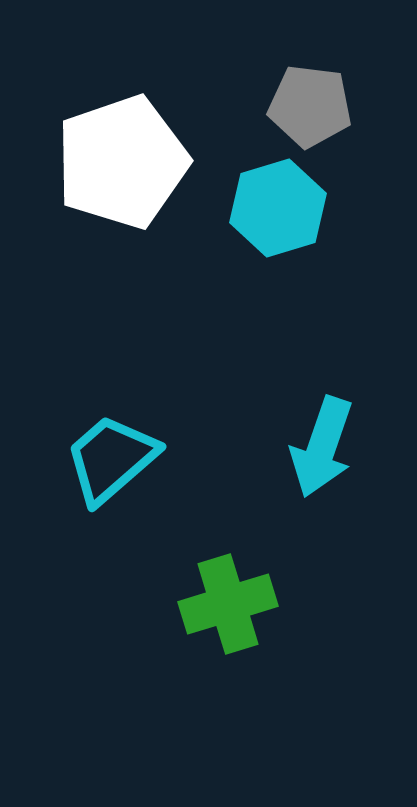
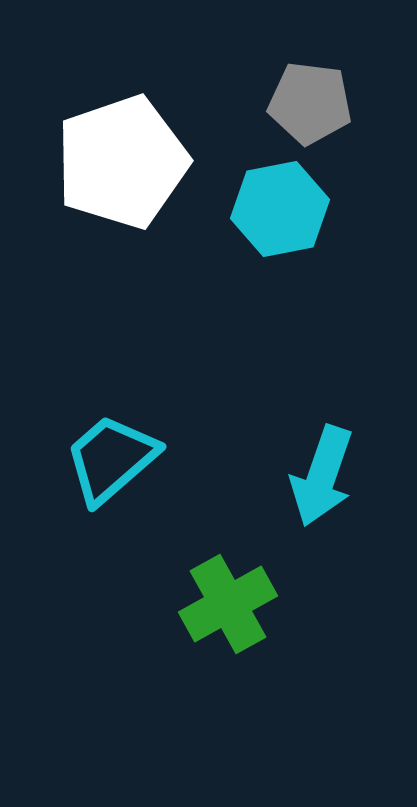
gray pentagon: moved 3 px up
cyan hexagon: moved 2 px right, 1 px down; rotated 6 degrees clockwise
cyan arrow: moved 29 px down
green cross: rotated 12 degrees counterclockwise
